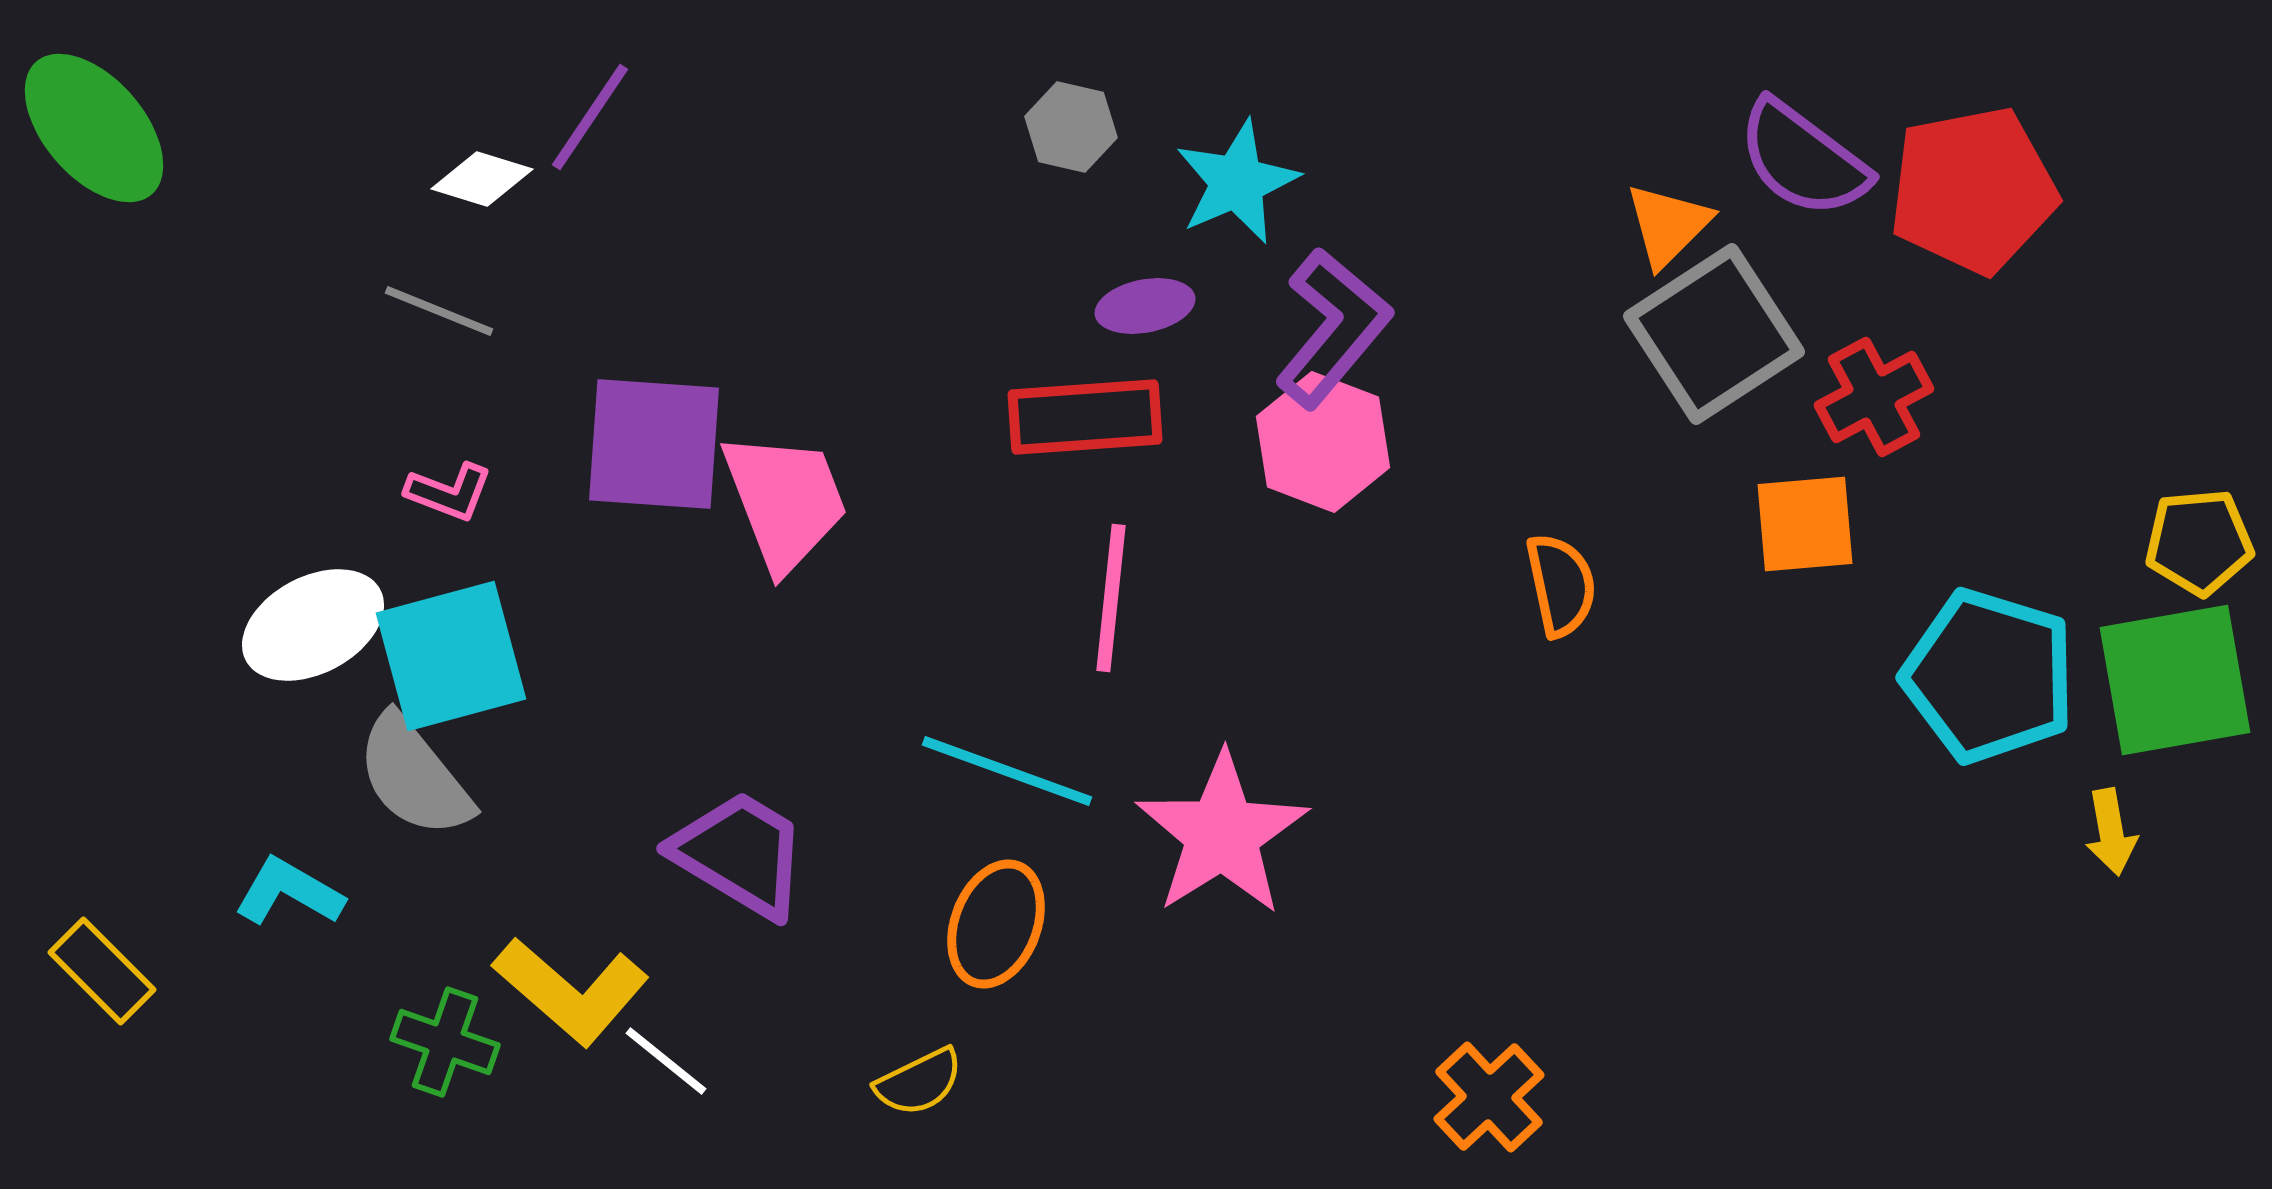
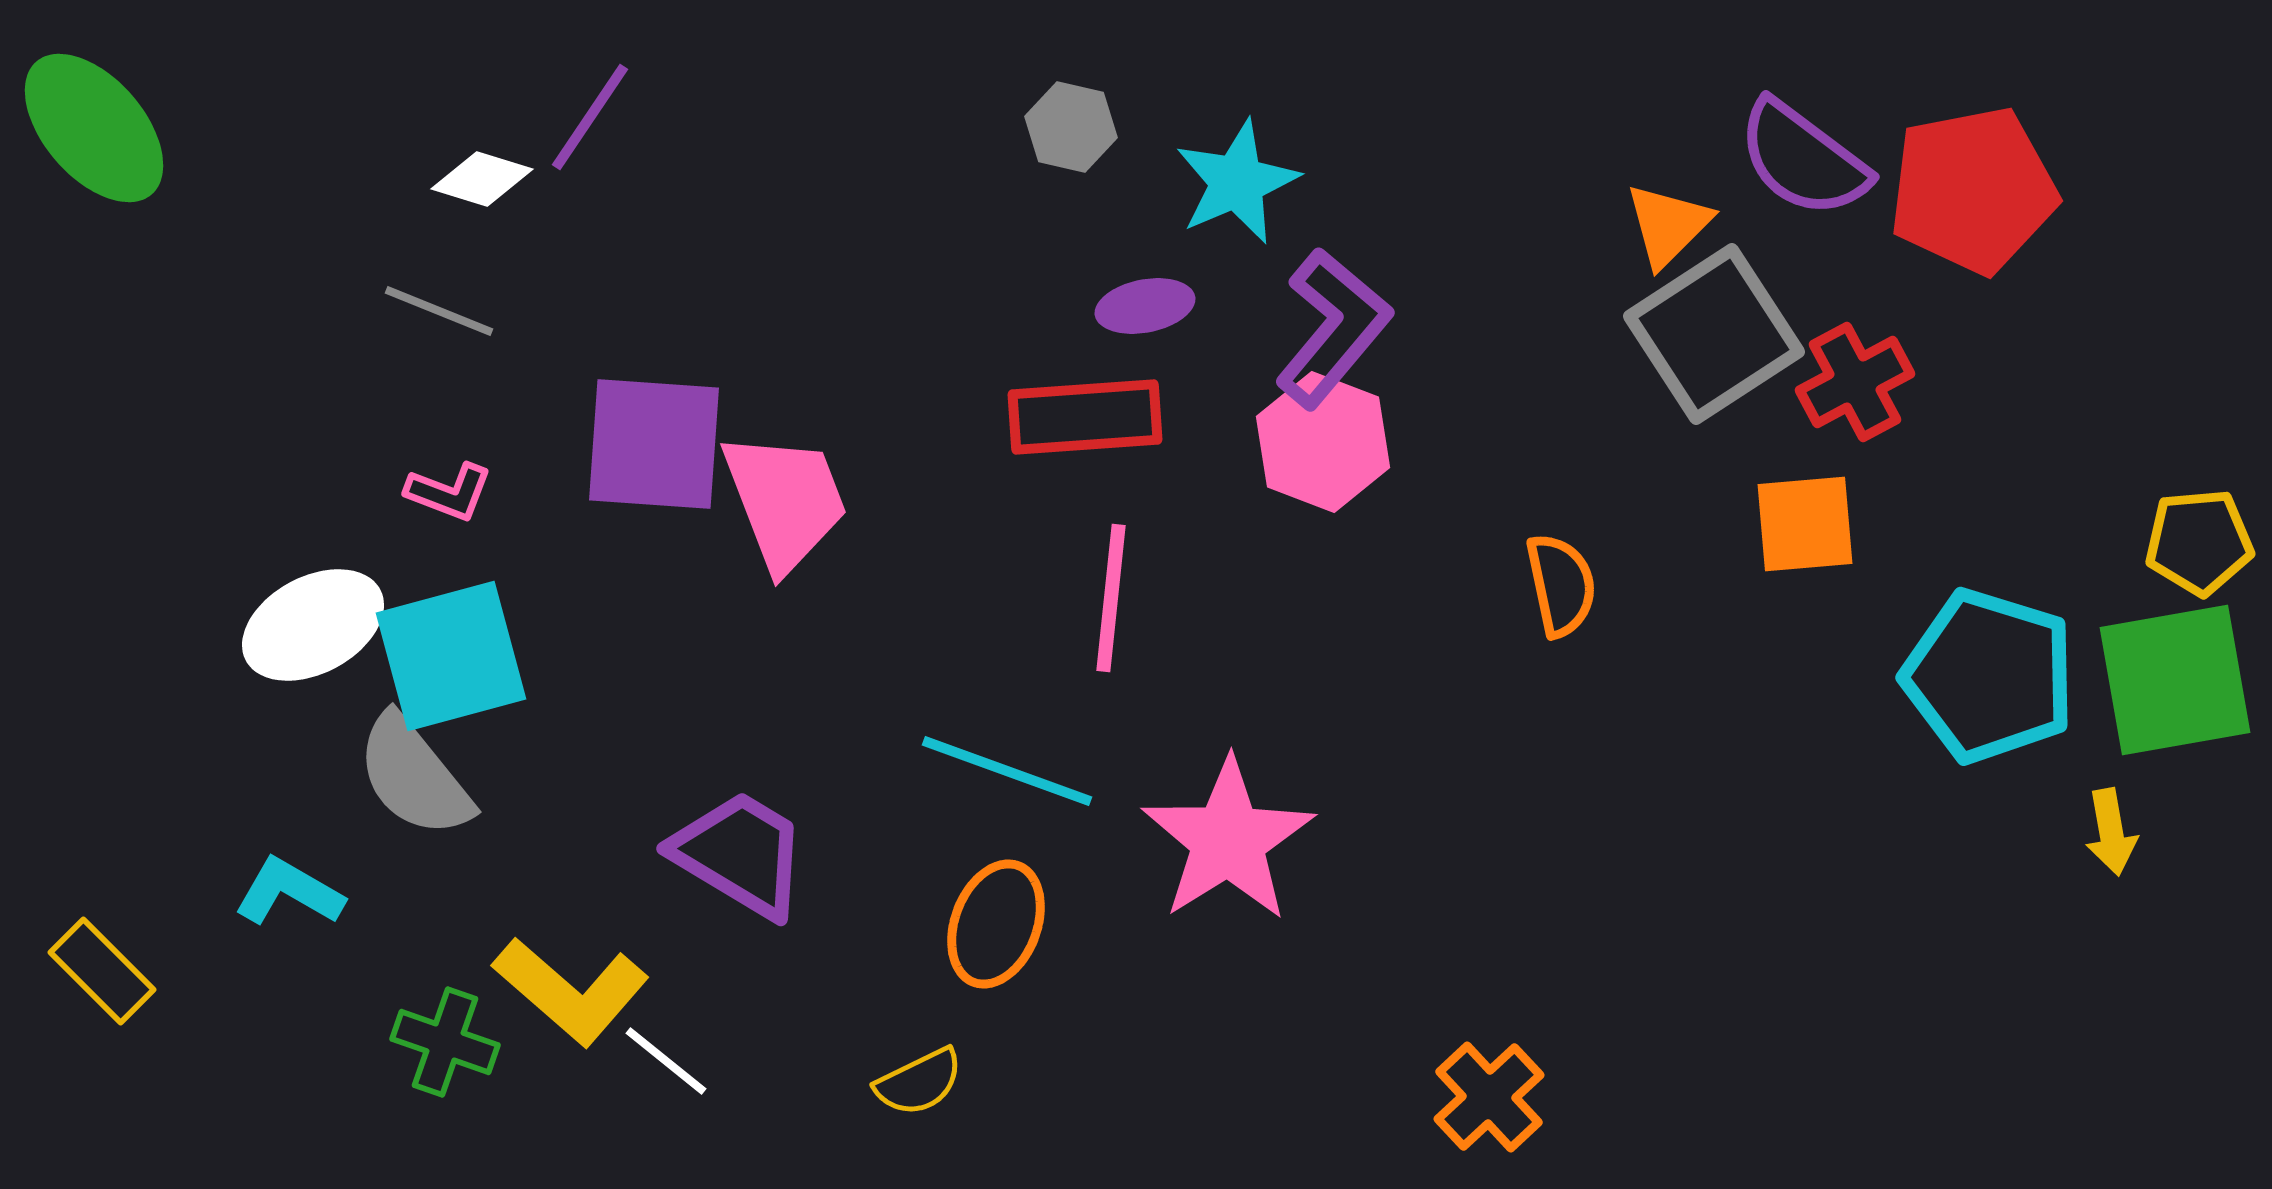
red cross: moved 19 px left, 15 px up
pink star: moved 6 px right, 6 px down
